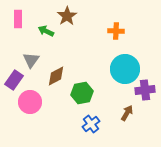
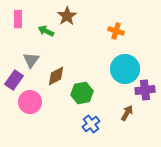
orange cross: rotated 14 degrees clockwise
